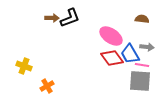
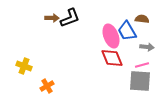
pink ellipse: rotated 35 degrees clockwise
blue trapezoid: moved 3 px left, 23 px up
red diamond: rotated 15 degrees clockwise
pink line: rotated 24 degrees counterclockwise
